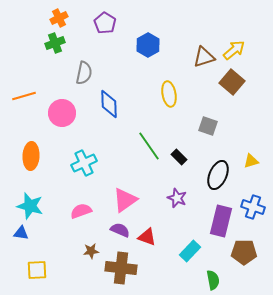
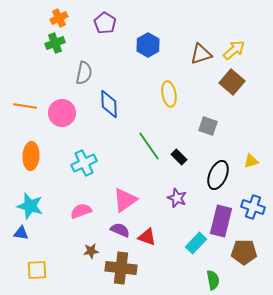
brown triangle: moved 3 px left, 3 px up
orange line: moved 1 px right, 10 px down; rotated 25 degrees clockwise
cyan rectangle: moved 6 px right, 8 px up
